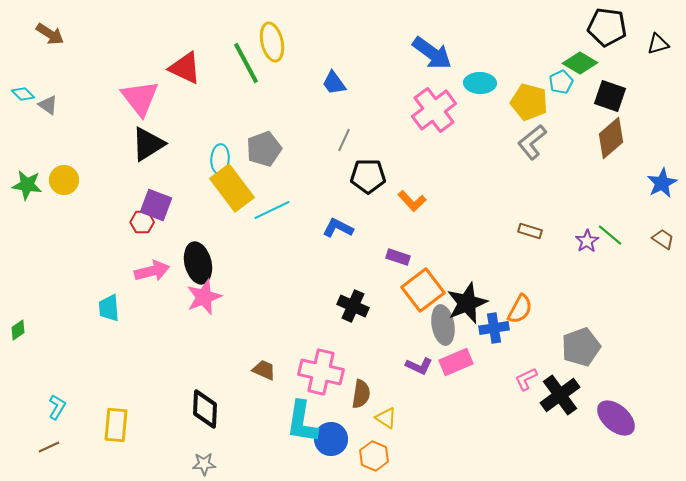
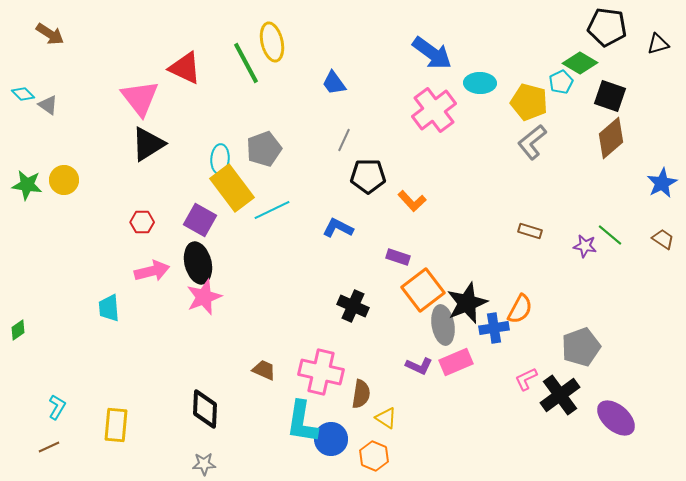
purple square at (156, 205): moved 44 px right, 15 px down; rotated 8 degrees clockwise
purple star at (587, 241): moved 2 px left, 5 px down; rotated 30 degrees counterclockwise
